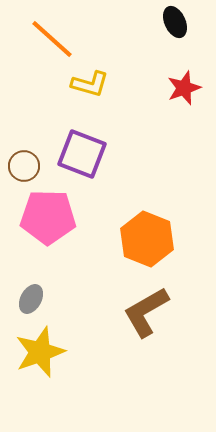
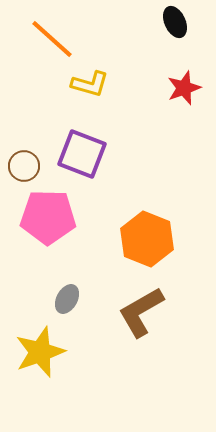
gray ellipse: moved 36 px right
brown L-shape: moved 5 px left
